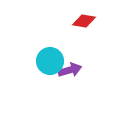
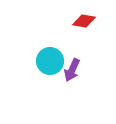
purple arrow: moved 2 px right; rotated 130 degrees clockwise
